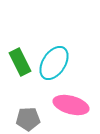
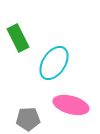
green rectangle: moved 2 px left, 24 px up
